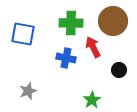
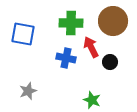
red arrow: moved 2 px left
black circle: moved 9 px left, 8 px up
green star: rotated 18 degrees counterclockwise
